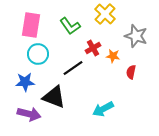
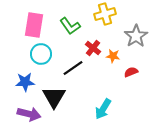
yellow cross: rotated 30 degrees clockwise
pink rectangle: moved 3 px right
gray star: rotated 20 degrees clockwise
red cross: rotated 21 degrees counterclockwise
cyan circle: moved 3 px right
red semicircle: rotated 56 degrees clockwise
black triangle: rotated 40 degrees clockwise
cyan arrow: rotated 30 degrees counterclockwise
